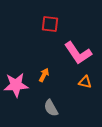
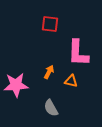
pink L-shape: rotated 36 degrees clockwise
orange arrow: moved 5 px right, 3 px up
orange triangle: moved 14 px left, 1 px up
